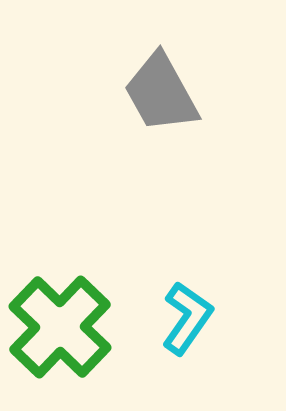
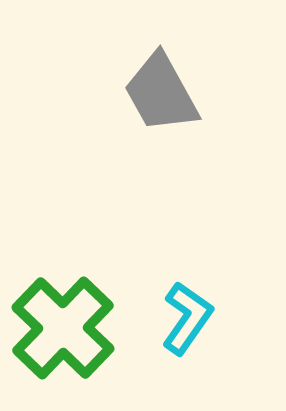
green cross: moved 3 px right, 1 px down
